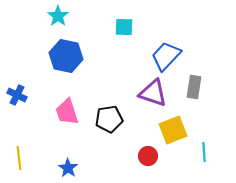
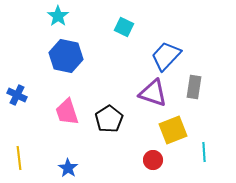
cyan square: rotated 24 degrees clockwise
black pentagon: rotated 24 degrees counterclockwise
red circle: moved 5 px right, 4 px down
